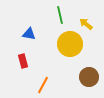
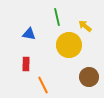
green line: moved 3 px left, 2 px down
yellow arrow: moved 1 px left, 2 px down
yellow circle: moved 1 px left, 1 px down
red rectangle: moved 3 px right, 3 px down; rotated 16 degrees clockwise
orange line: rotated 54 degrees counterclockwise
